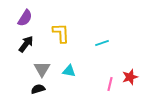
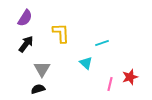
cyan triangle: moved 17 px right, 8 px up; rotated 32 degrees clockwise
